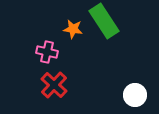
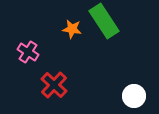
orange star: moved 1 px left
pink cross: moved 19 px left; rotated 20 degrees clockwise
white circle: moved 1 px left, 1 px down
